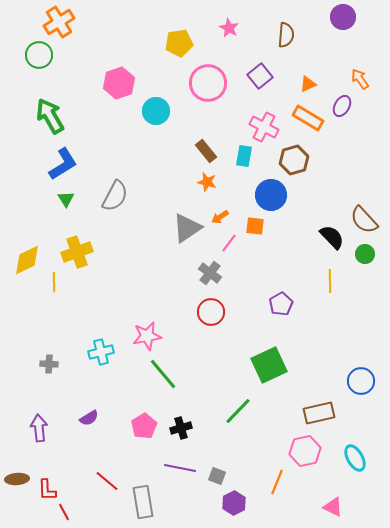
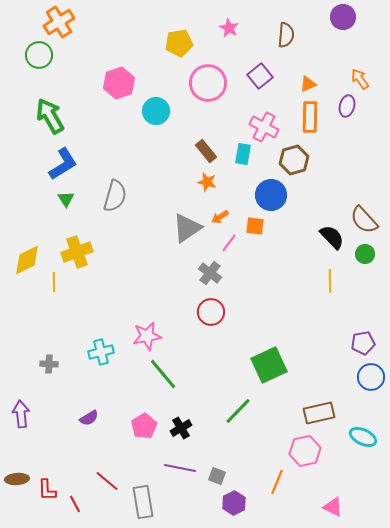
purple ellipse at (342, 106): moved 5 px right; rotated 15 degrees counterclockwise
orange rectangle at (308, 118): moved 2 px right, 1 px up; rotated 60 degrees clockwise
cyan rectangle at (244, 156): moved 1 px left, 2 px up
gray semicircle at (115, 196): rotated 12 degrees counterclockwise
purple pentagon at (281, 304): moved 82 px right, 39 px down; rotated 20 degrees clockwise
blue circle at (361, 381): moved 10 px right, 4 px up
purple arrow at (39, 428): moved 18 px left, 14 px up
black cross at (181, 428): rotated 15 degrees counterclockwise
cyan ellipse at (355, 458): moved 8 px right, 21 px up; rotated 36 degrees counterclockwise
red line at (64, 512): moved 11 px right, 8 px up
